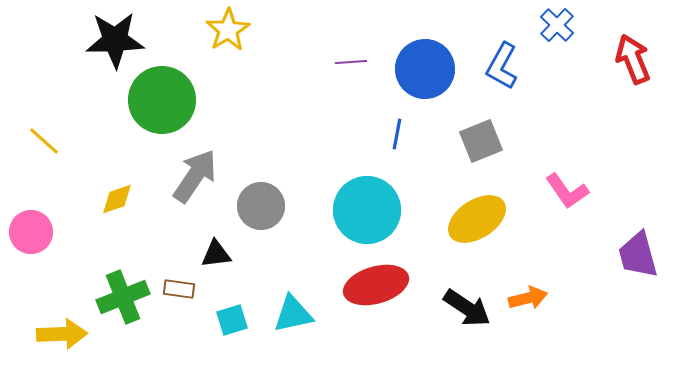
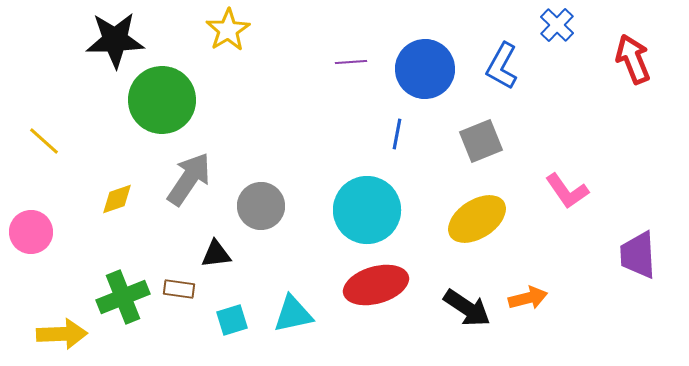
gray arrow: moved 6 px left, 3 px down
purple trapezoid: rotated 12 degrees clockwise
